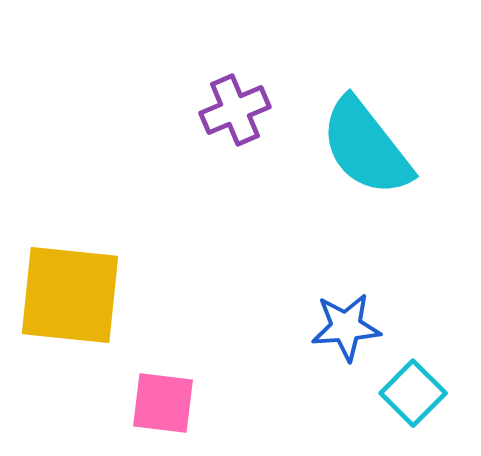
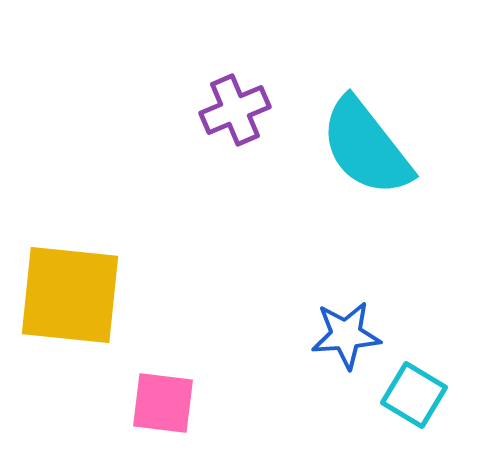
blue star: moved 8 px down
cyan square: moved 1 px right, 2 px down; rotated 14 degrees counterclockwise
